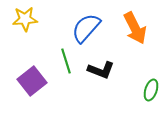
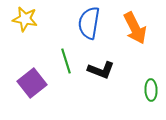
yellow star: rotated 15 degrees clockwise
blue semicircle: moved 3 px right, 5 px up; rotated 32 degrees counterclockwise
purple square: moved 2 px down
green ellipse: rotated 20 degrees counterclockwise
